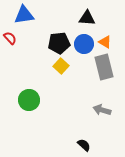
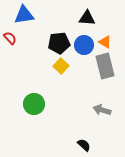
blue circle: moved 1 px down
gray rectangle: moved 1 px right, 1 px up
green circle: moved 5 px right, 4 px down
